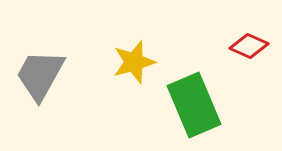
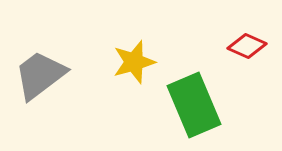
red diamond: moved 2 px left
gray trapezoid: rotated 24 degrees clockwise
